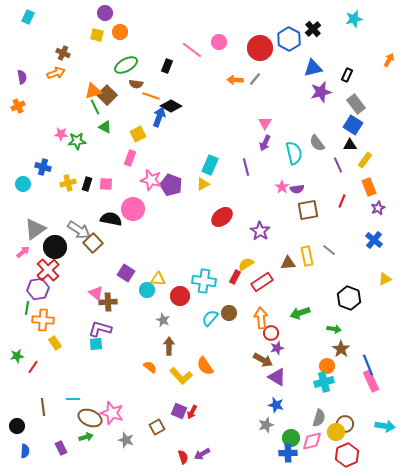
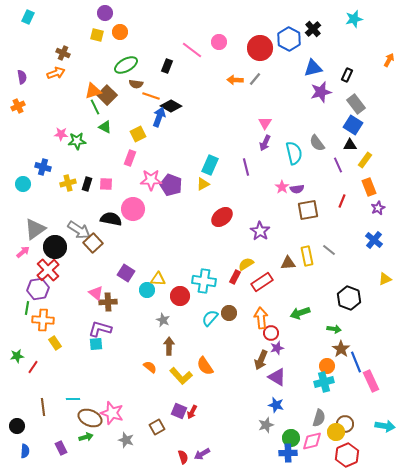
pink star at (151, 180): rotated 15 degrees counterclockwise
brown arrow at (263, 360): moved 2 px left; rotated 84 degrees clockwise
blue line at (368, 365): moved 12 px left, 3 px up
